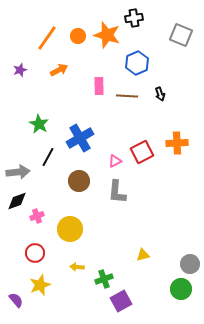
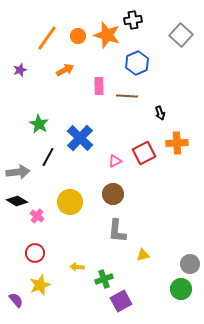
black cross: moved 1 px left, 2 px down
gray square: rotated 20 degrees clockwise
orange arrow: moved 6 px right
black arrow: moved 19 px down
blue cross: rotated 16 degrees counterclockwise
red square: moved 2 px right, 1 px down
brown circle: moved 34 px right, 13 px down
gray L-shape: moved 39 px down
black diamond: rotated 50 degrees clockwise
pink cross: rotated 32 degrees counterclockwise
yellow circle: moved 27 px up
